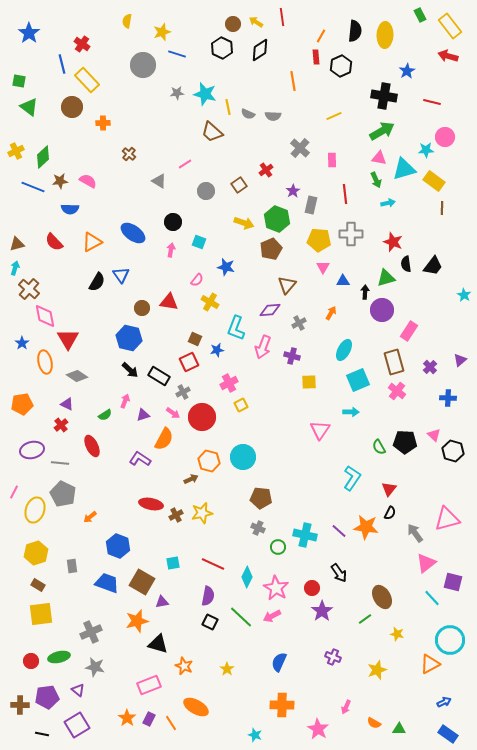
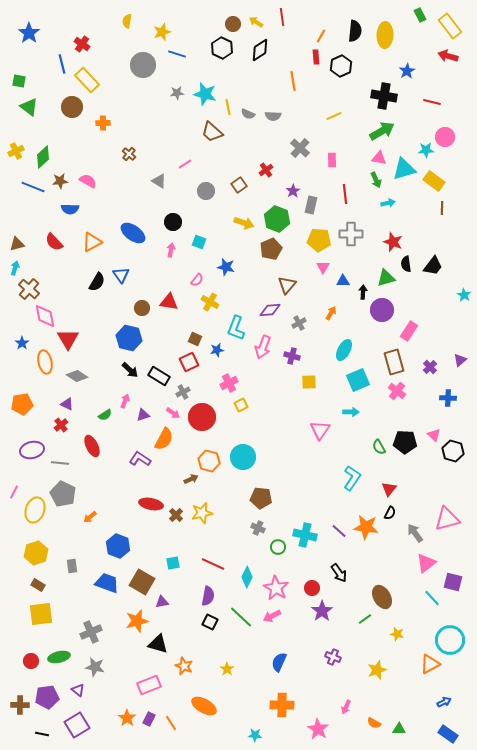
black arrow at (365, 292): moved 2 px left
brown cross at (176, 515): rotated 16 degrees counterclockwise
orange ellipse at (196, 707): moved 8 px right, 1 px up
cyan star at (255, 735): rotated 16 degrees counterclockwise
